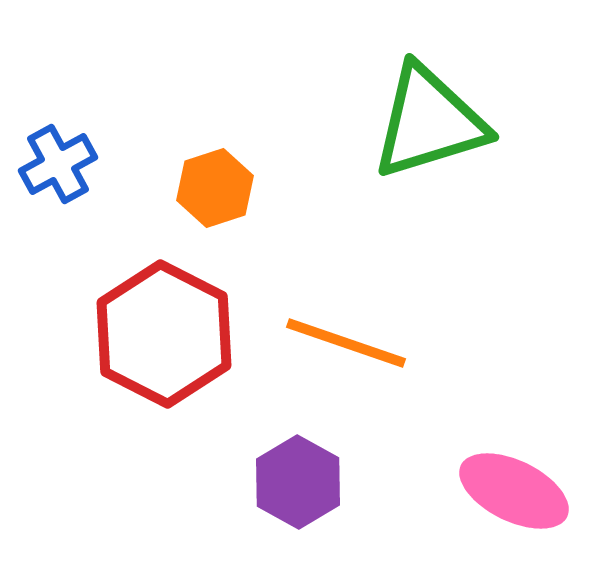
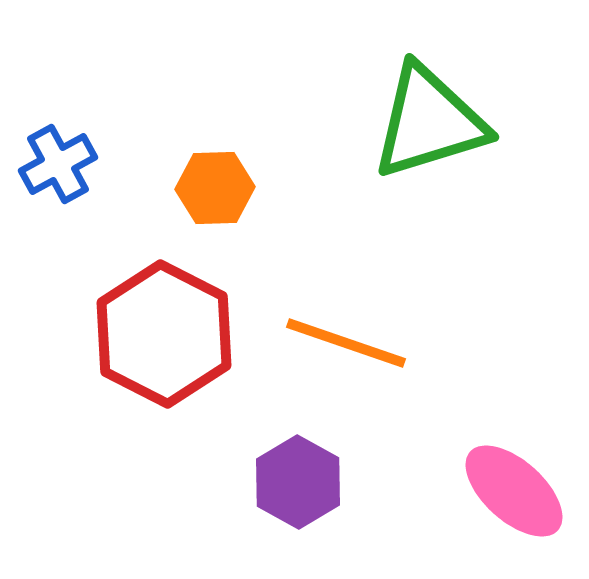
orange hexagon: rotated 16 degrees clockwise
pink ellipse: rotated 16 degrees clockwise
